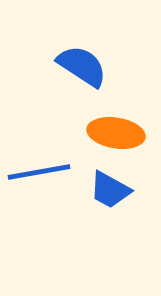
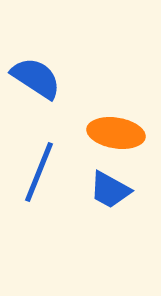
blue semicircle: moved 46 px left, 12 px down
blue line: rotated 58 degrees counterclockwise
